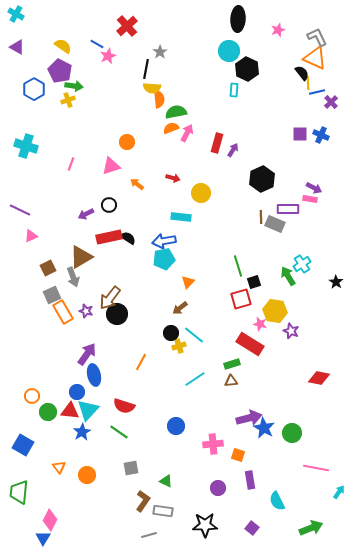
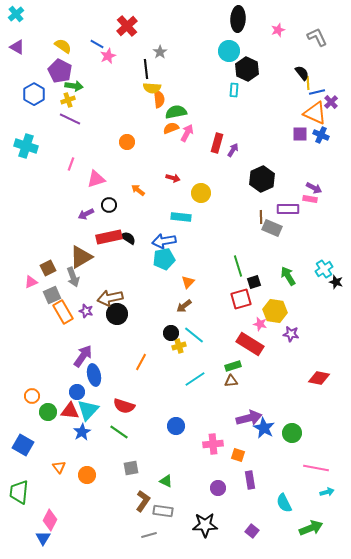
cyan cross at (16, 14): rotated 21 degrees clockwise
orange triangle at (315, 58): moved 55 px down
black line at (146, 69): rotated 18 degrees counterclockwise
blue hexagon at (34, 89): moved 5 px down
pink triangle at (111, 166): moved 15 px left, 13 px down
orange arrow at (137, 184): moved 1 px right, 6 px down
purple line at (20, 210): moved 50 px right, 91 px up
gray rectangle at (275, 224): moved 3 px left, 4 px down
pink triangle at (31, 236): moved 46 px down
cyan cross at (302, 264): moved 22 px right, 5 px down
black star at (336, 282): rotated 16 degrees counterclockwise
brown arrow at (110, 298): rotated 40 degrees clockwise
brown arrow at (180, 308): moved 4 px right, 2 px up
purple star at (291, 331): moved 3 px down; rotated 14 degrees counterclockwise
purple arrow at (87, 354): moved 4 px left, 2 px down
green rectangle at (232, 364): moved 1 px right, 2 px down
cyan arrow at (339, 492): moved 12 px left; rotated 40 degrees clockwise
cyan semicircle at (277, 501): moved 7 px right, 2 px down
purple square at (252, 528): moved 3 px down
